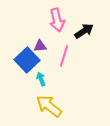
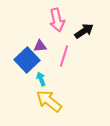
yellow arrow: moved 5 px up
